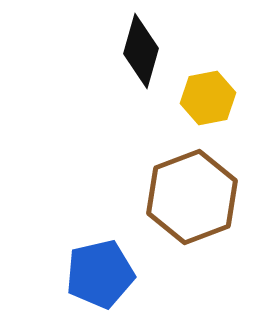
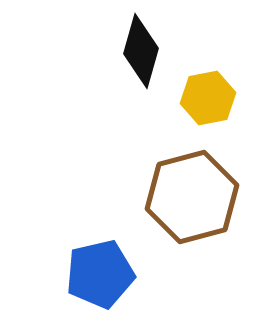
brown hexagon: rotated 6 degrees clockwise
